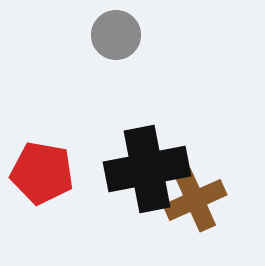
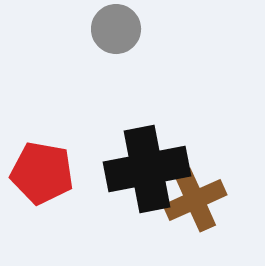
gray circle: moved 6 px up
